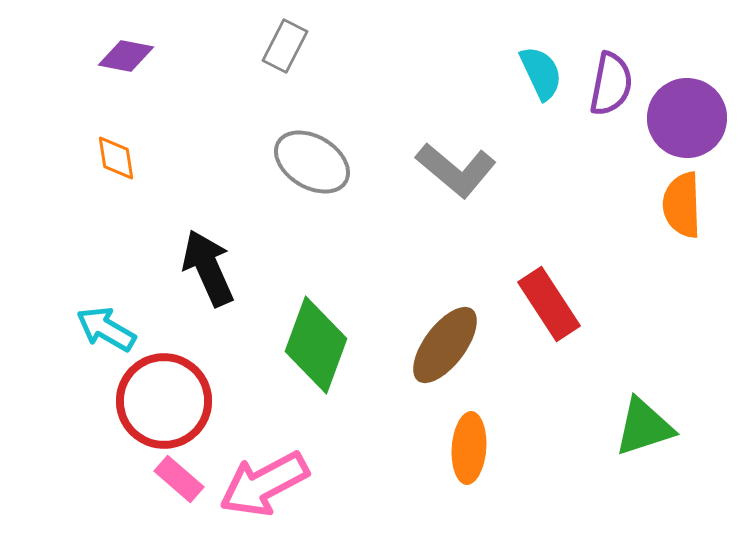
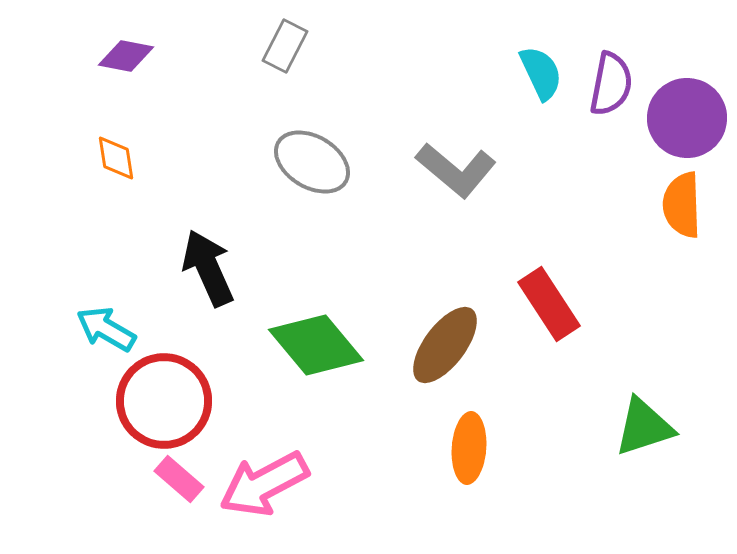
green diamond: rotated 60 degrees counterclockwise
